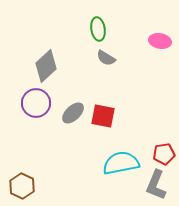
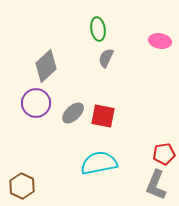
gray semicircle: rotated 84 degrees clockwise
cyan semicircle: moved 22 px left
